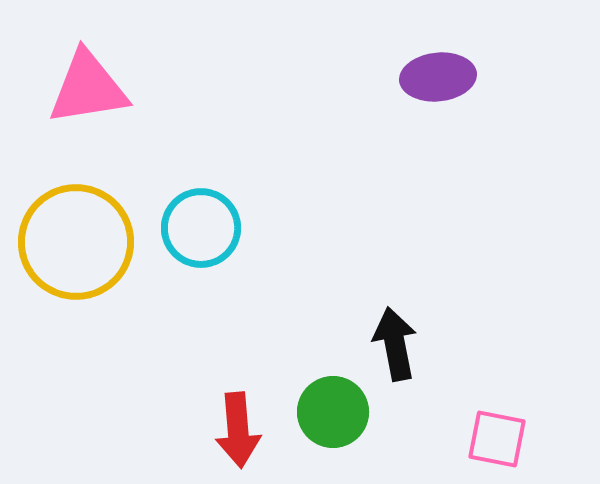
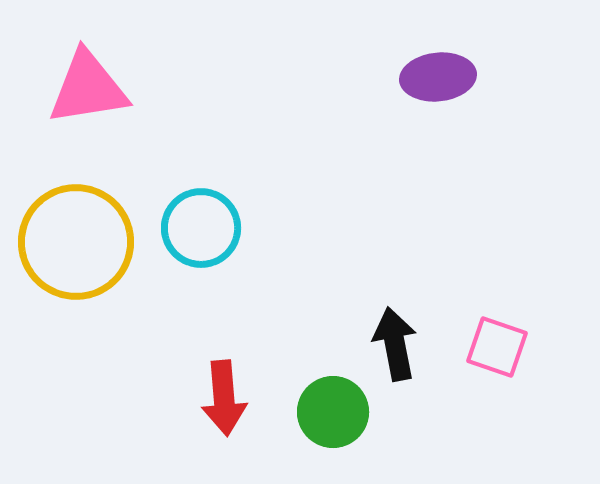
red arrow: moved 14 px left, 32 px up
pink square: moved 92 px up; rotated 8 degrees clockwise
